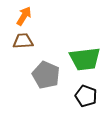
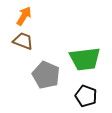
brown trapezoid: rotated 25 degrees clockwise
